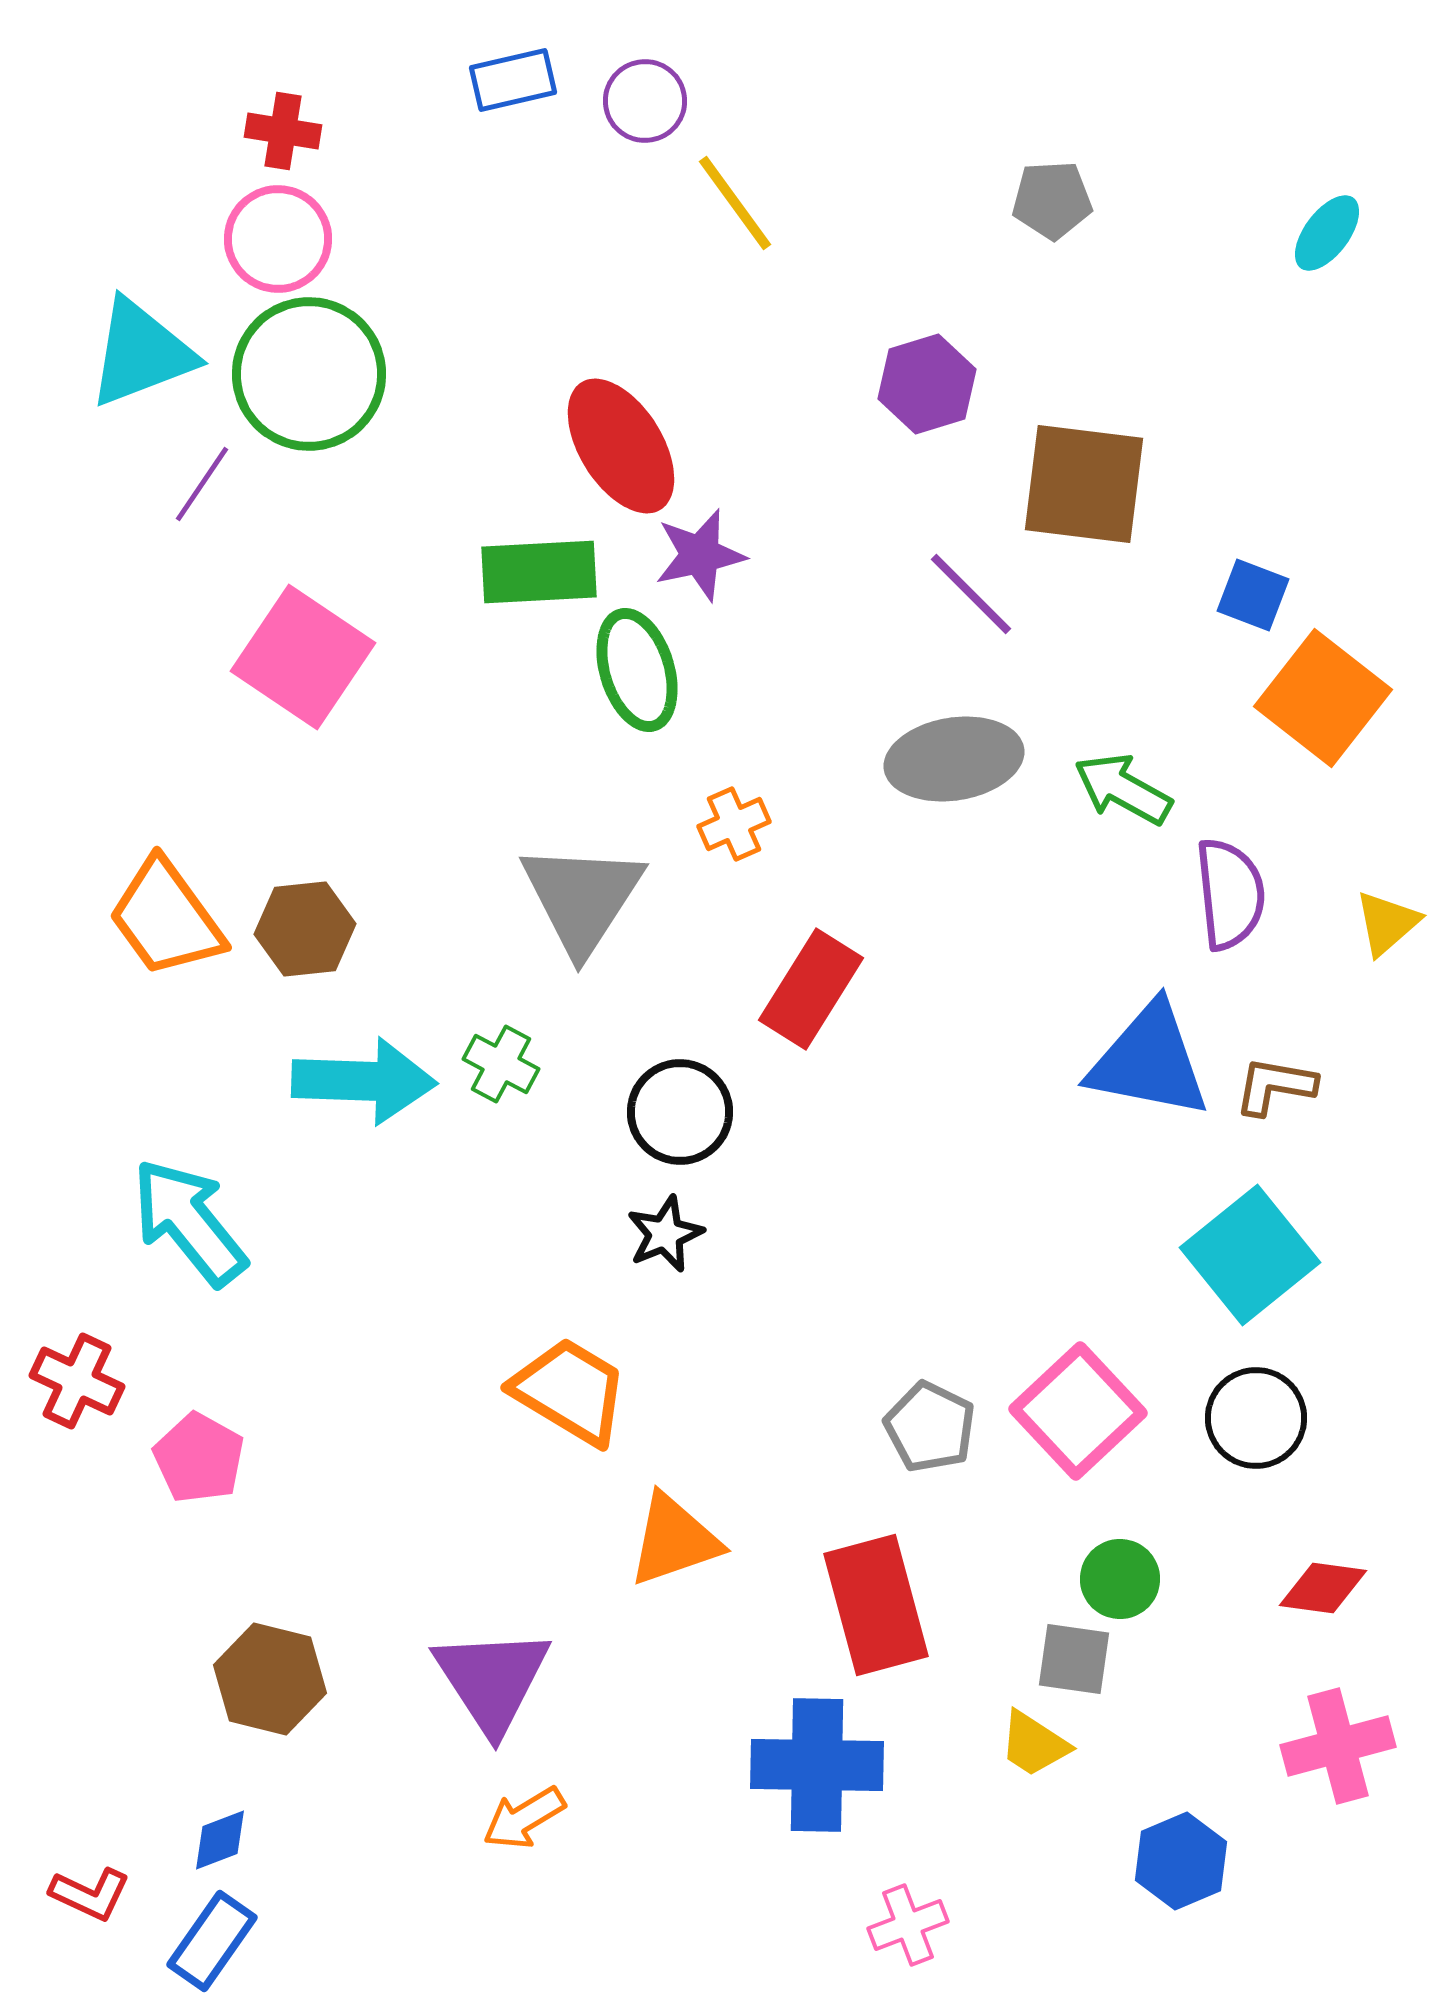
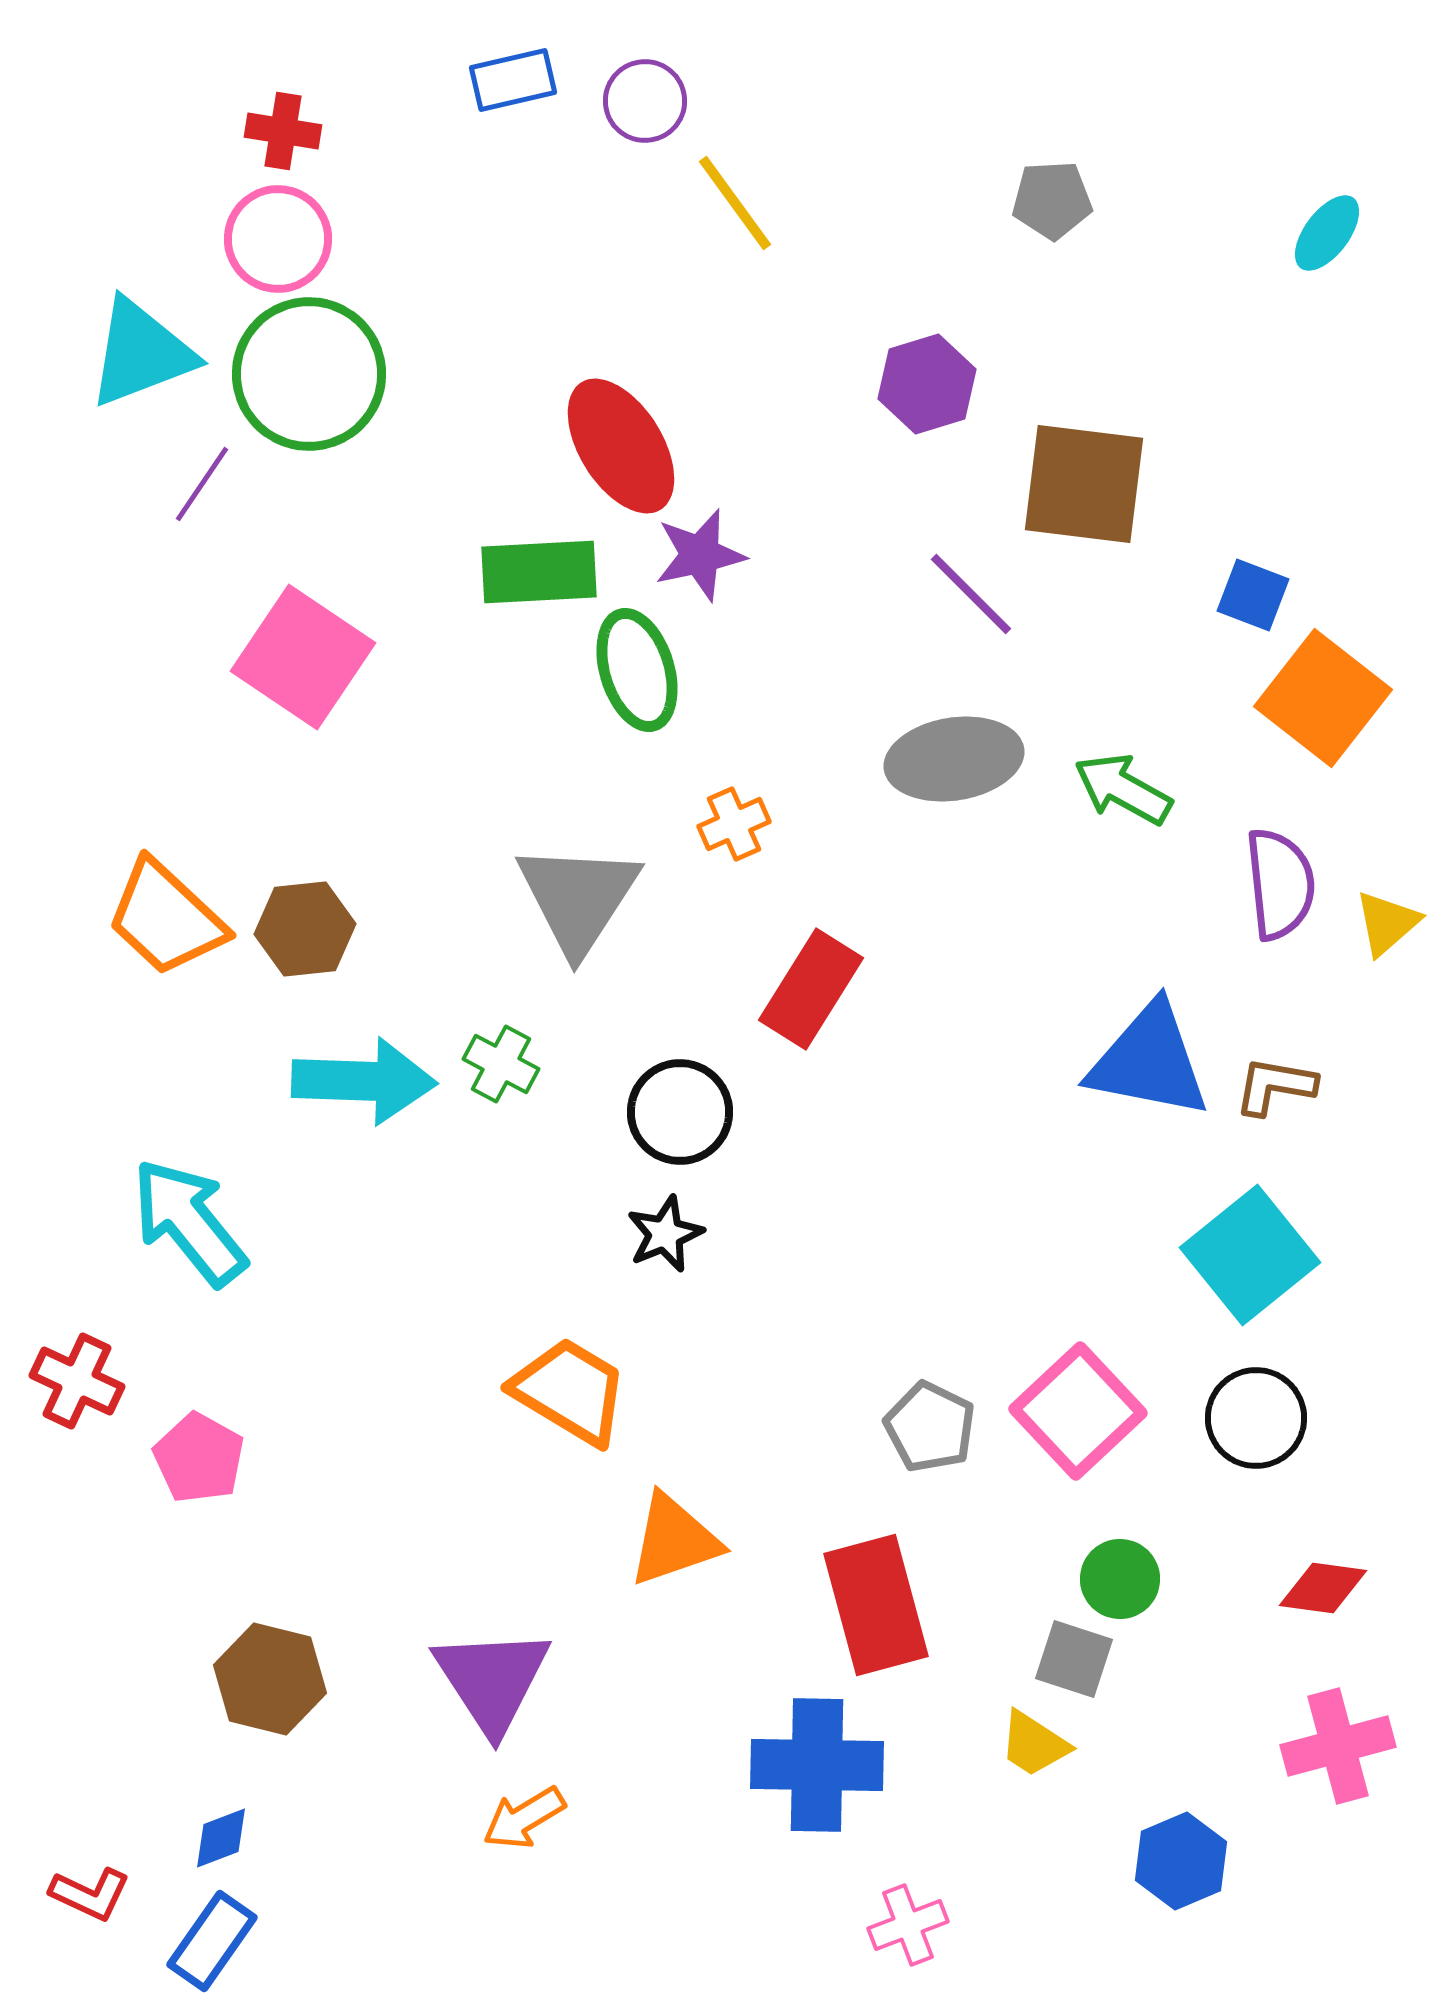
purple semicircle at (1230, 894): moved 50 px right, 10 px up
gray triangle at (582, 898): moved 4 px left
orange trapezoid at (166, 918): rotated 11 degrees counterclockwise
gray square at (1074, 1659): rotated 10 degrees clockwise
blue diamond at (220, 1840): moved 1 px right, 2 px up
